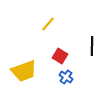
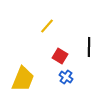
yellow line: moved 1 px left, 2 px down
black line: moved 3 px left, 1 px down
yellow trapezoid: moved 1 px left, 8 px down; rotated 48 degrees counterclockwise
